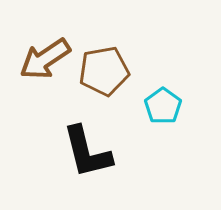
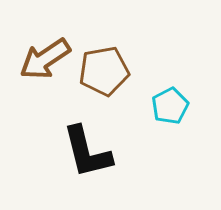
cyan pentagon: moved 7 px right; rotated 9 degrees clockwise
